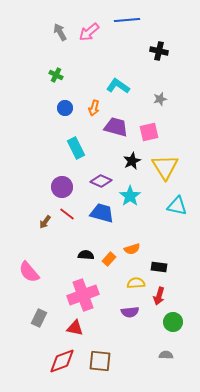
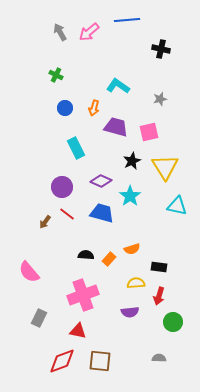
black cross: moved 2 px right, 2 px up
red triangle: moved 3 px right, 3 px down
gray semicircle: moved 7 px left, 3 px down
